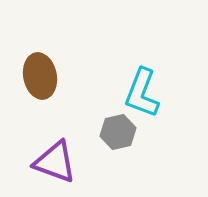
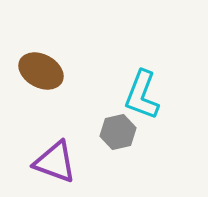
brown ellipse: moved 1 px right, 5 px up; rotated 51 degrees counterclockwise
cyan L-shape: moved 2 px down
